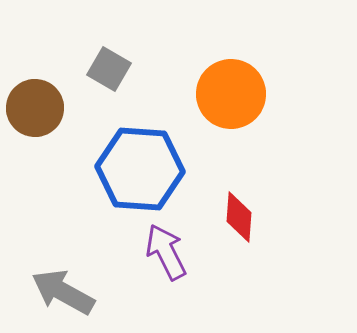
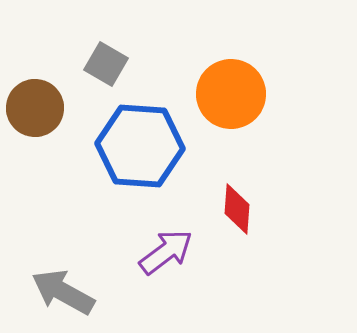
gray square: moved 3 px left, 5 px up
blue hexagon: moved 23 px up
red diamond: moved 2 px left, 8 px up
purple arrow: rotated 80 degrees clockwise
